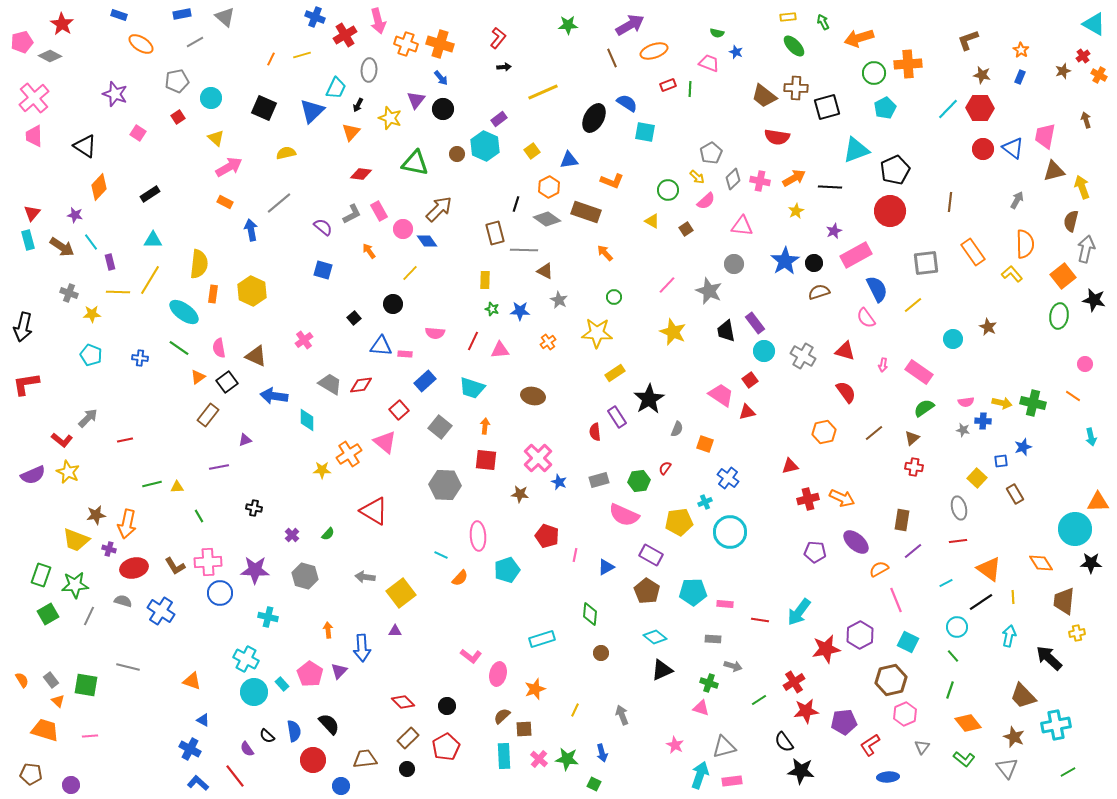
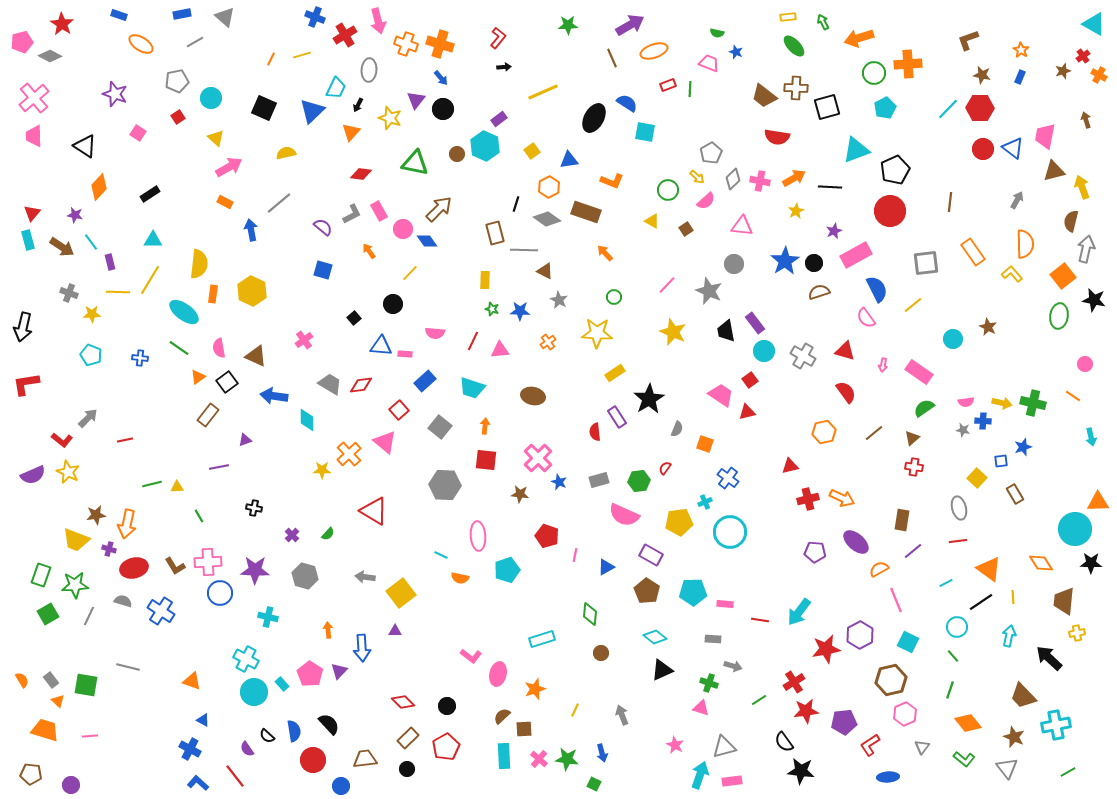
orange cross at (349, 454): rotated 10 degrees counterclockwise
orange semicircle at (460, 578): rotated 60 degrees clockwise
